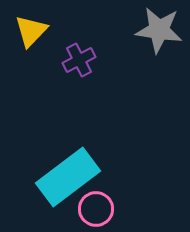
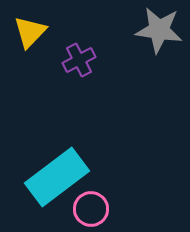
yellow triangle: moved 1 px left, 1 px down
cyan rectangle: moved 11 px left
pink circle: moved 5 px left
